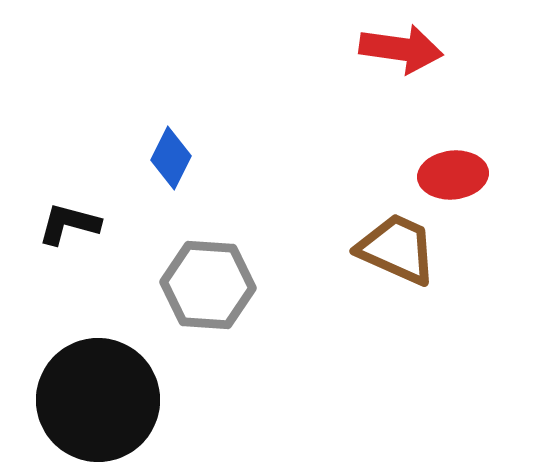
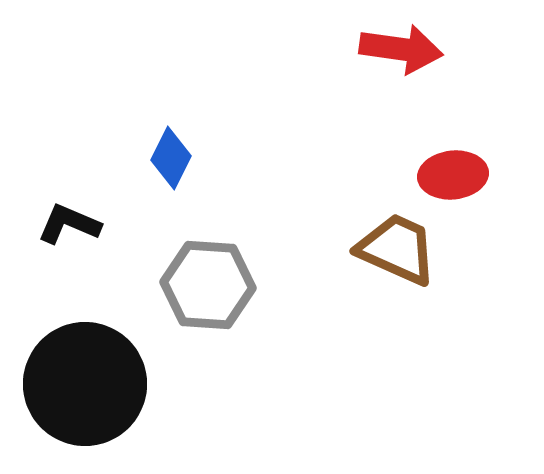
black L-shape: rotated 8 degrees clockwise
black circle: moved 13 px left, 16 px up
